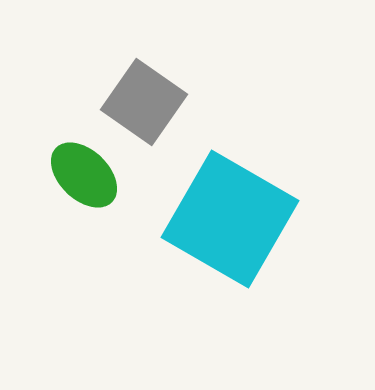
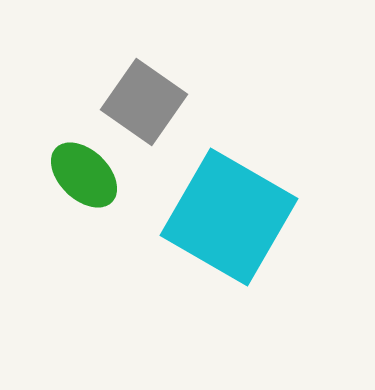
cyan square: moved 1 px left, 2 px up
